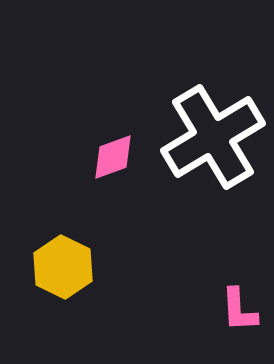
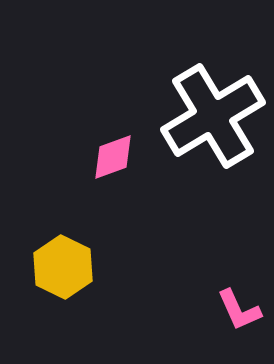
white cross: moved 21 px up
pink L-shape: rotated 21 degrees counterclockwise
